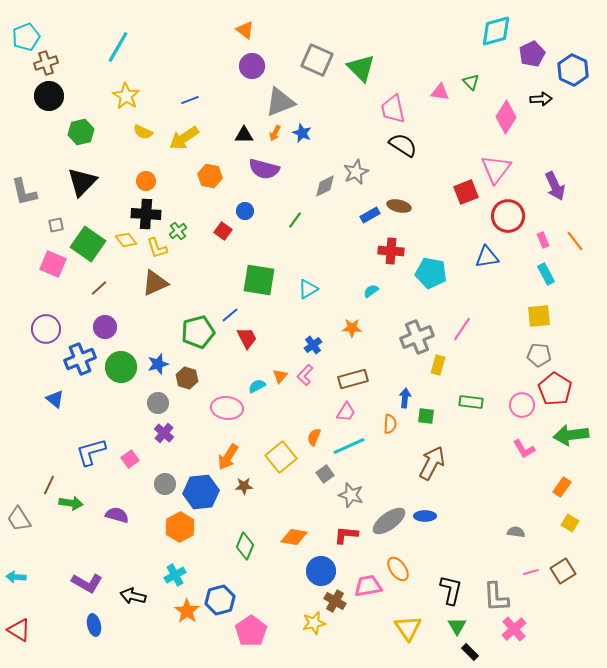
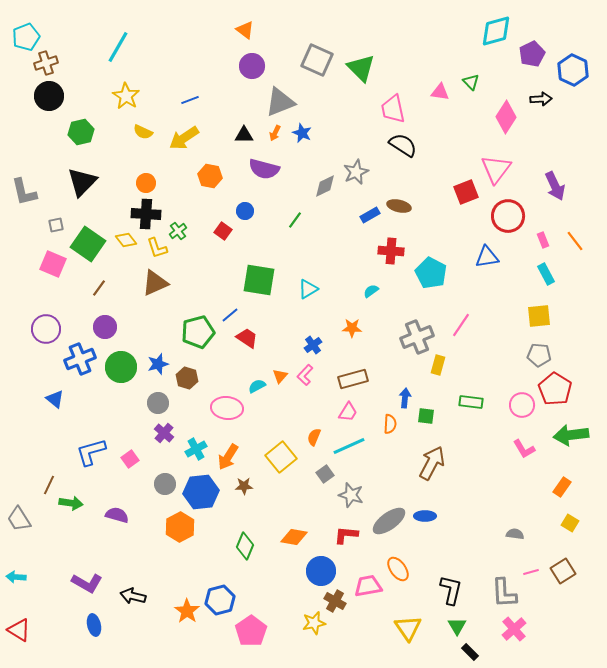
orange circle at (146, 181): moved 2 px down
cyan pentagon at (431, 273): rotated 16 degrees clockwise
brown line at (99, 288): rotated 12 degrees counterclockwise
pink line at (462, 329): moved 1 px left, 4 px up
red trapezoid at (247, 338): rotated 30 degrees counterclockwise
pink trapezoid at (346, 412): moved 2 px right
gray semicircle at (516, 532): moved 1 px left, 2 px down
cyan cross at (175, 575): moved 21 px right, 126 px up
gray L-shape at (496, 597): moved 8 px right, 4 px up
